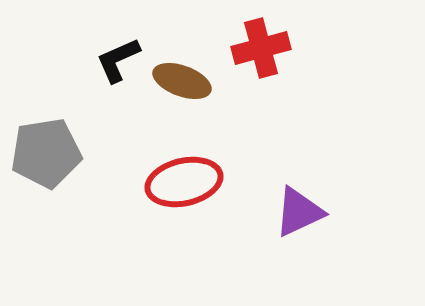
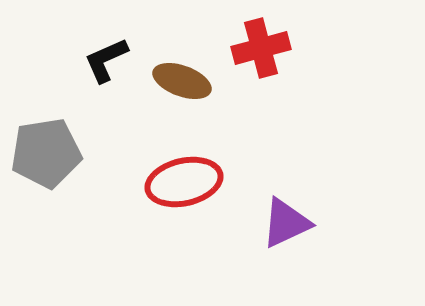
black L-shape: moved 12 px left
purple triangle: moved 13 px left, 11 px down
